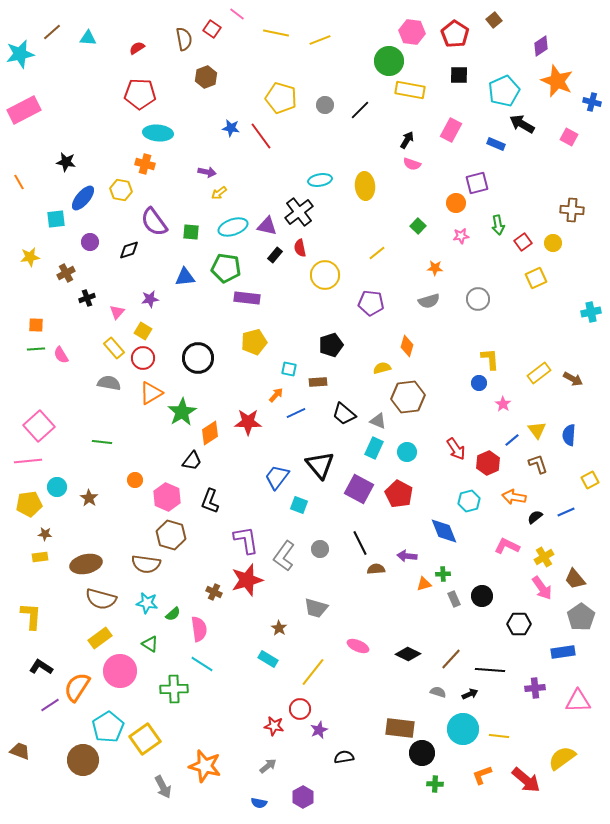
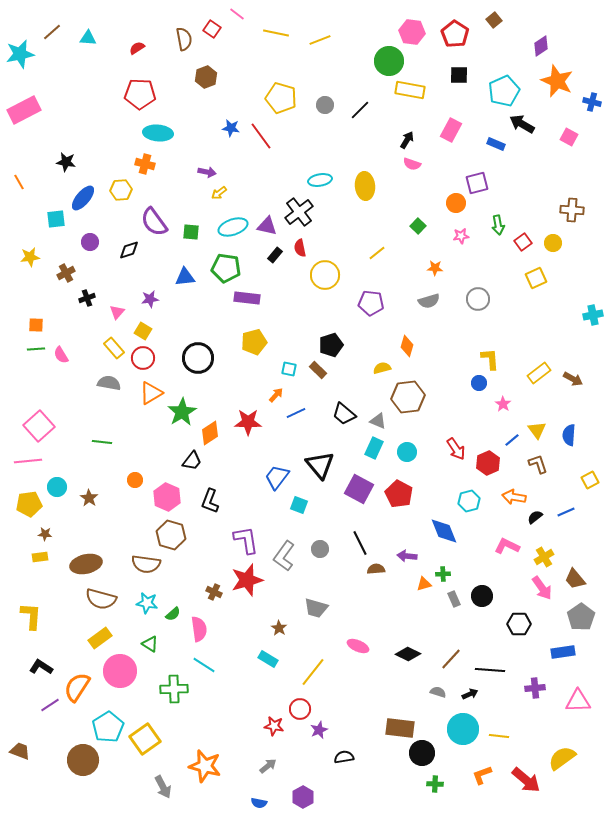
yellow hexagon at (121, 190): rotated 15 degrees counterclockwise
cyan cross at (591, 312): moved 2 px right, 3 px down
brown rectangle at (318, 382): moved 12 px up; rotated 48 degrees clockwise
cyan line at (202, 664): moved 2 px right, 1 px down
